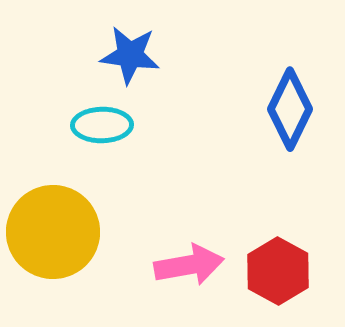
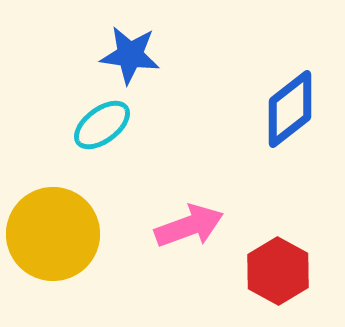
blue diamond: rotated 26 degrees clockwise
cyan ellipse: rotated 36 degrees counterclockwise
yellow circle: moved 2 px down
pink arrow: moved 39 px up; rotated 10 degrees counterclockwise
